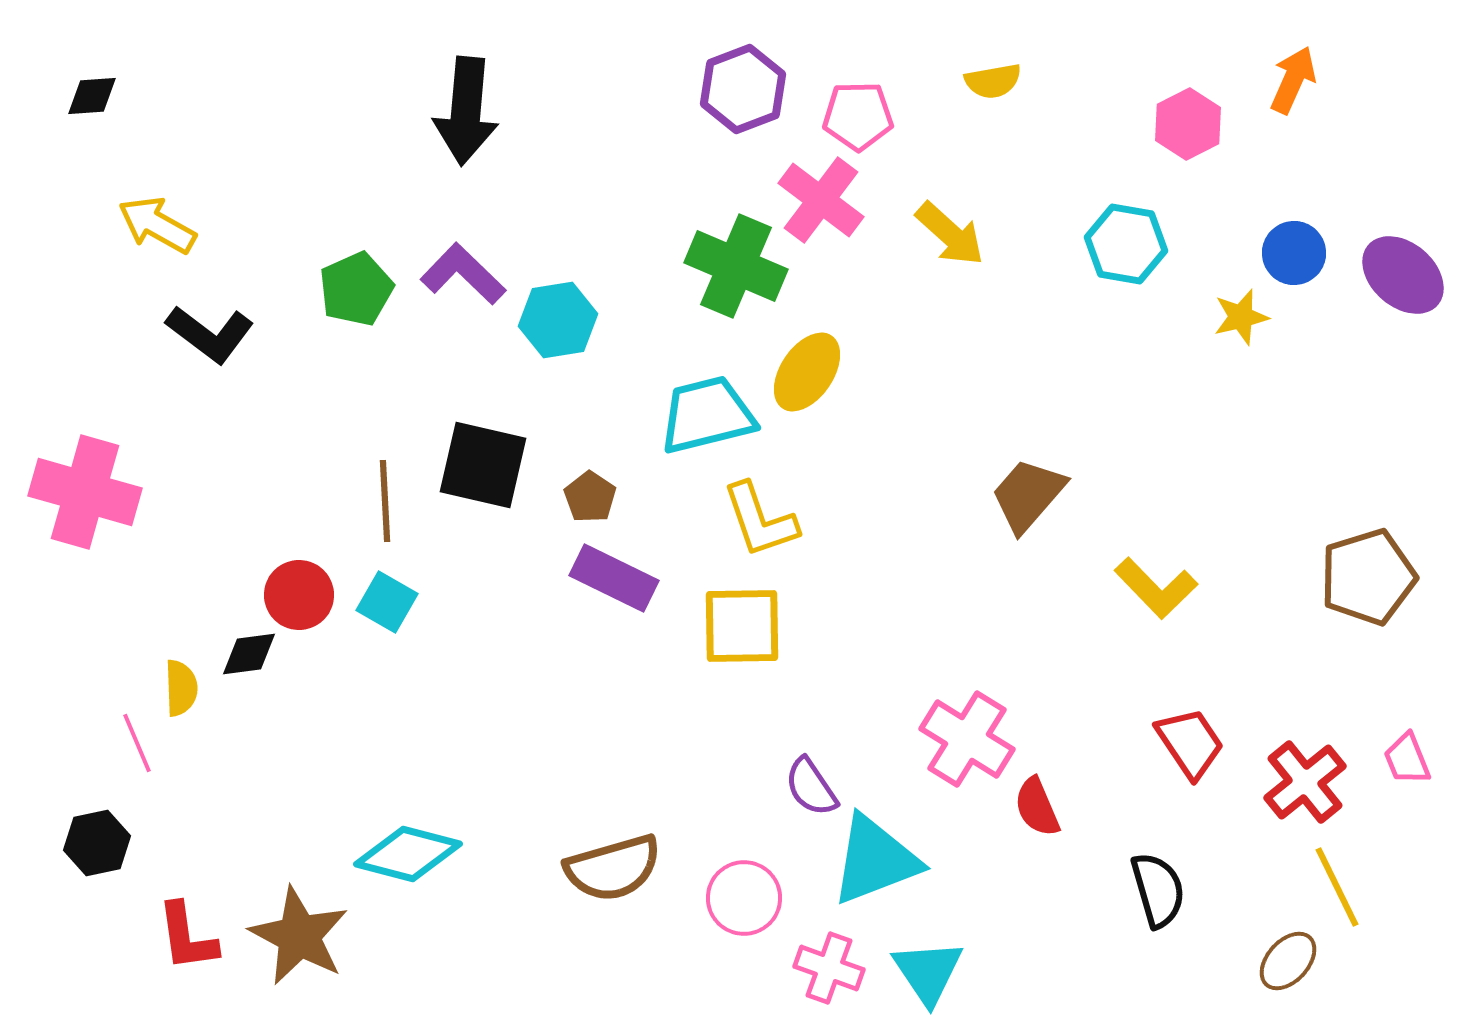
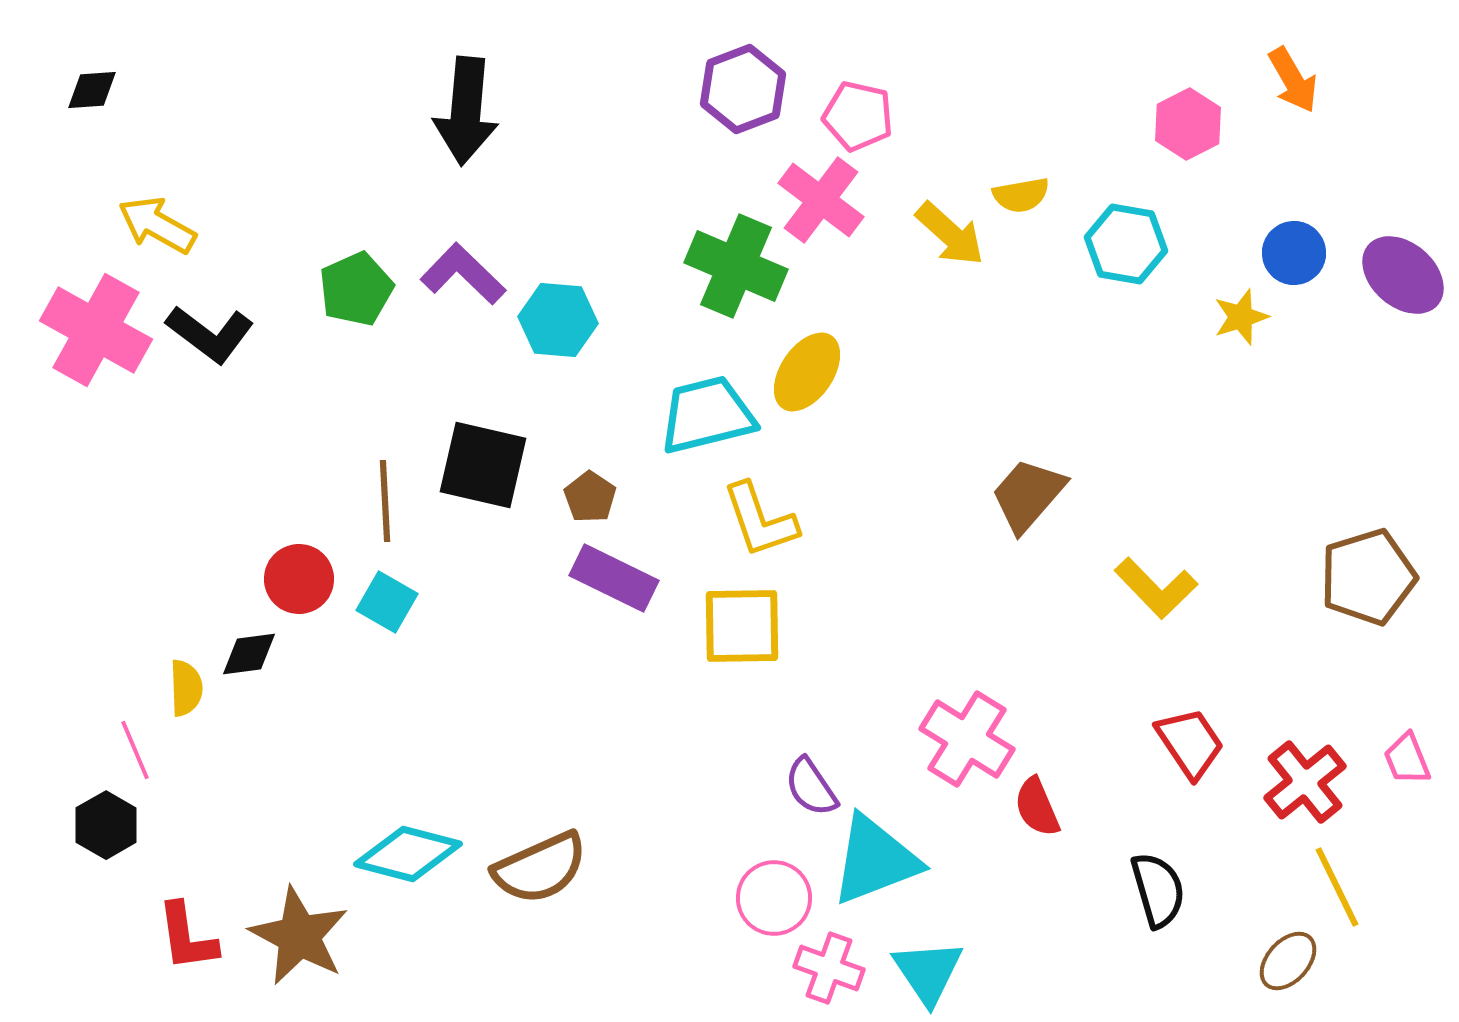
orange arrow at (1293, 80): rotated 126 degrees clockwise
yellow semicircle at (993, 81): moved 28 px right, 114 px down
black diamond at (92, 96): moved 6 px up
pink pentagon at (858, 116): rotated 14 degrees clockwise
yellow star at (1241, 317): rotated 4 degrees counterclockwise
cyan hexagon at (558, 320): rotated 14 degrees clockwise
pink cross at (85, 492): moved 11 px right, 162 px up; rotated 13 degrees clockwise
red circle at (299, 595): moved 16 px up
yellow semicircle at (181, 688): moved 5 px right
pink line at (137, 743): moved 2 px left, 7 px down
black hexagon at (97, 843): moved 9 px right, 18 px up; rotated 18 degrees counterclockwise
brown semicircle at (613, 868): moved 73 px left; rotated 8 degrees counterclockwise
pink circle at (744, 898): moved 30 px right
